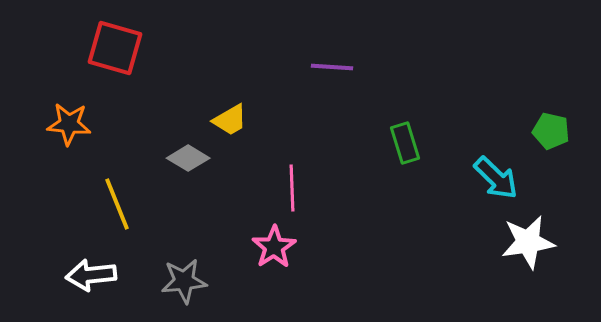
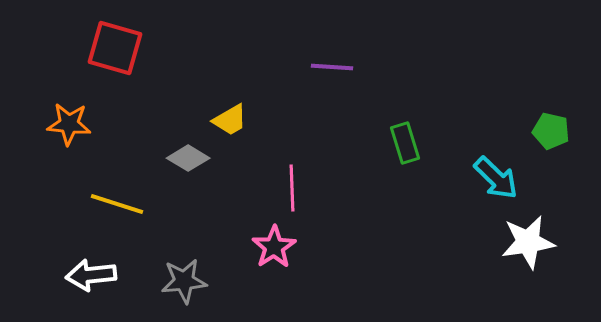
yellow line: rotated 50 degrees counterclockwise
